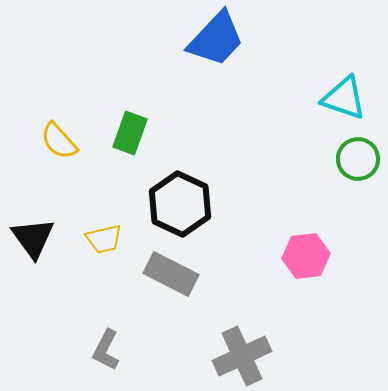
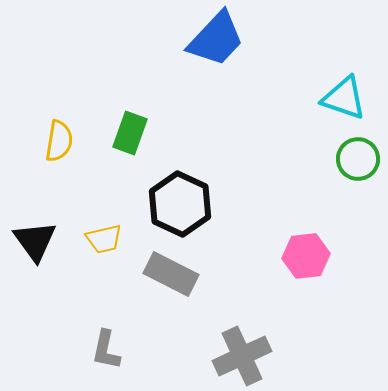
yellow semicircle: rotated 129 degrees counterclockwise
black triangle: moved 2 px right, 3 px down
gray L-shape: rotated 15 degrees counterclockwise
